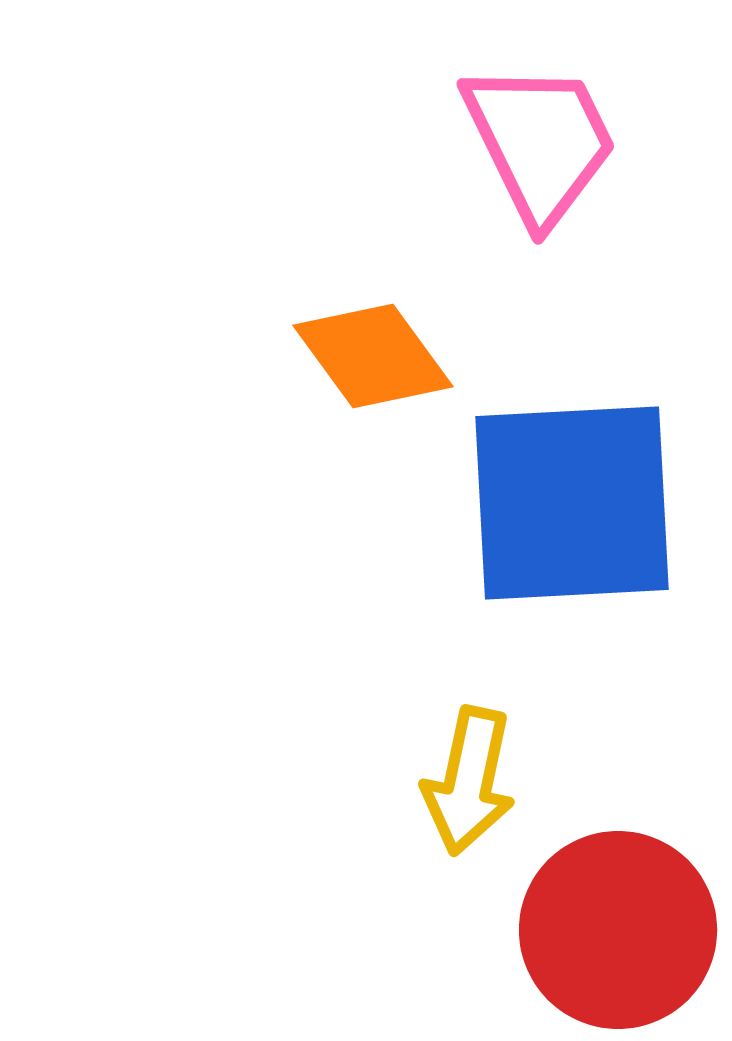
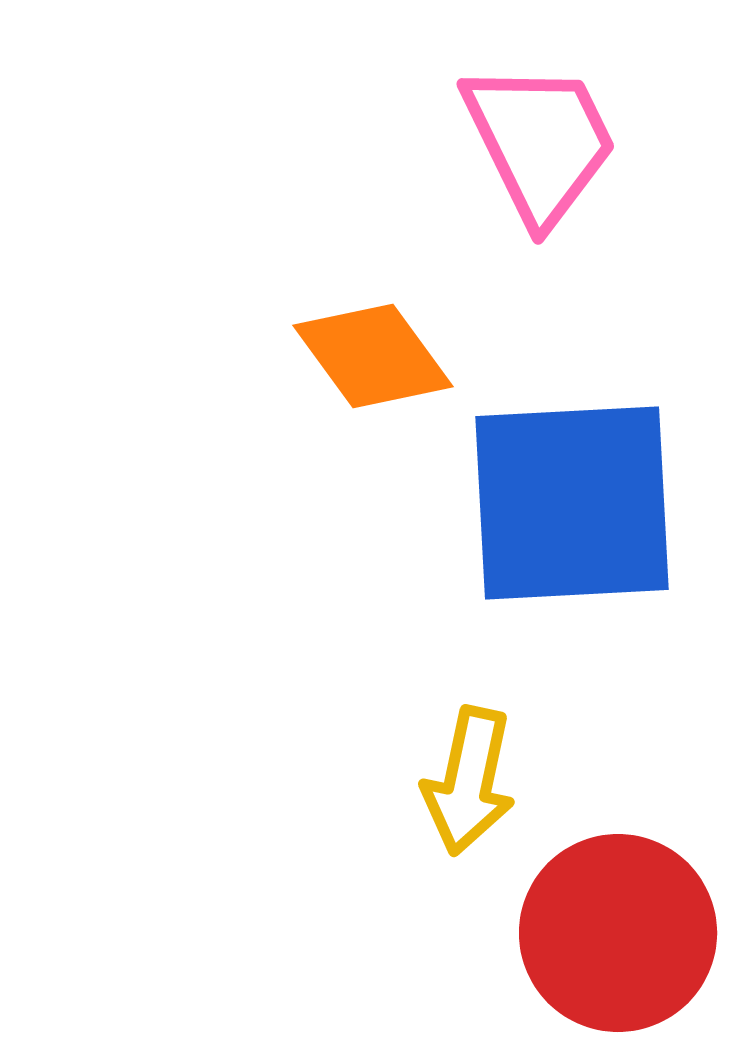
red circle: moved 3 px down
